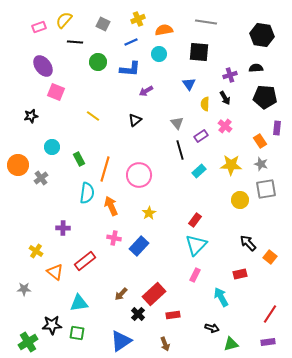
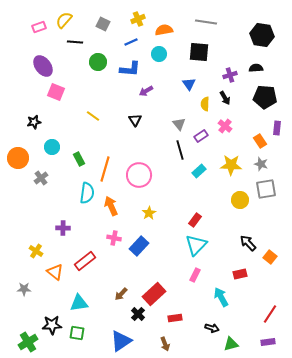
black star at (31, 116): moved 3 px right, 6 px down
black triangle at (135, 120): rotated 24 degrees counterclockwise
gray triangle at (177, 123): moved 2 px right, 1 px down
orange circle at (18, 165): moved 7 px up
red rectangle at (173, 315): moved 2 px right, 3 px down
